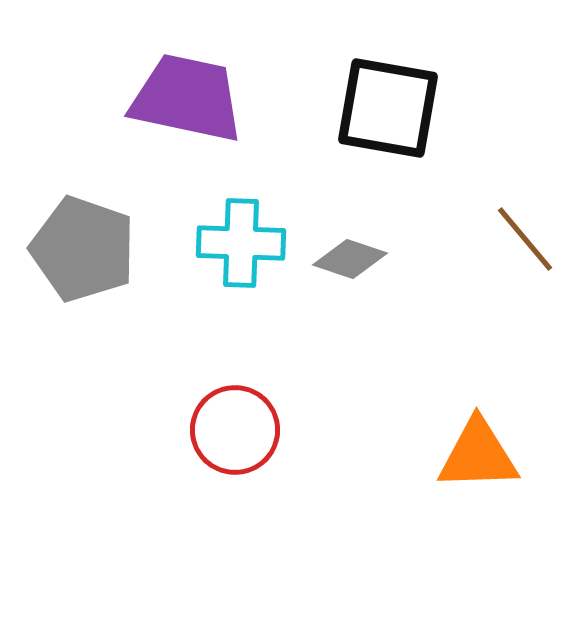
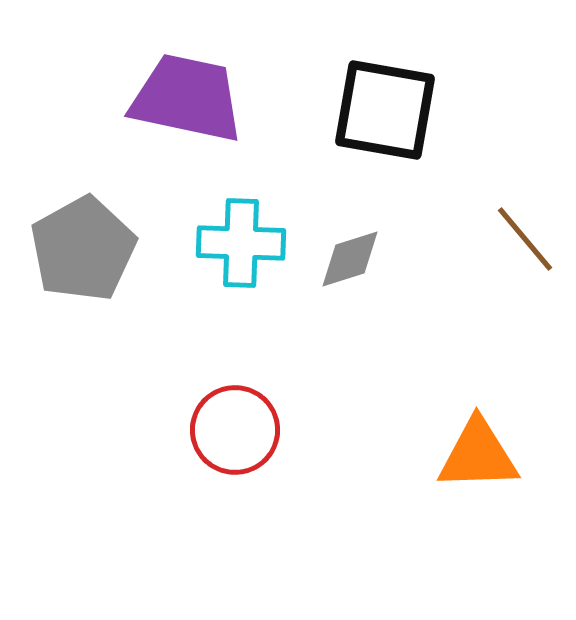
black square: moved 3 px left, 2 px down
gray pentagon: rotated 24 degrees clockwise
gray diamond: rotated 36 degrees counterclockwise
